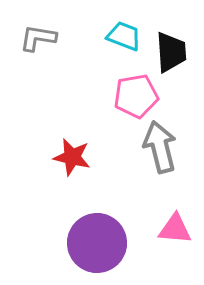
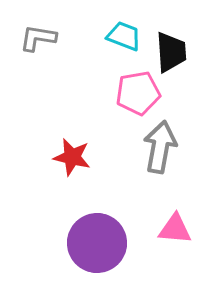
pink pentagon: moved 2 px right, 3 px up
gray arrow: rotated 24 degrees clockwise
